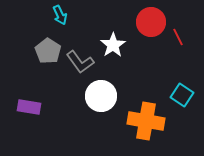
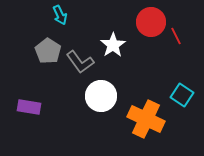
red line: moved 2 px left, 1 px up
orange cross: moved 2 px up; rotated 15 degrees clockwise
